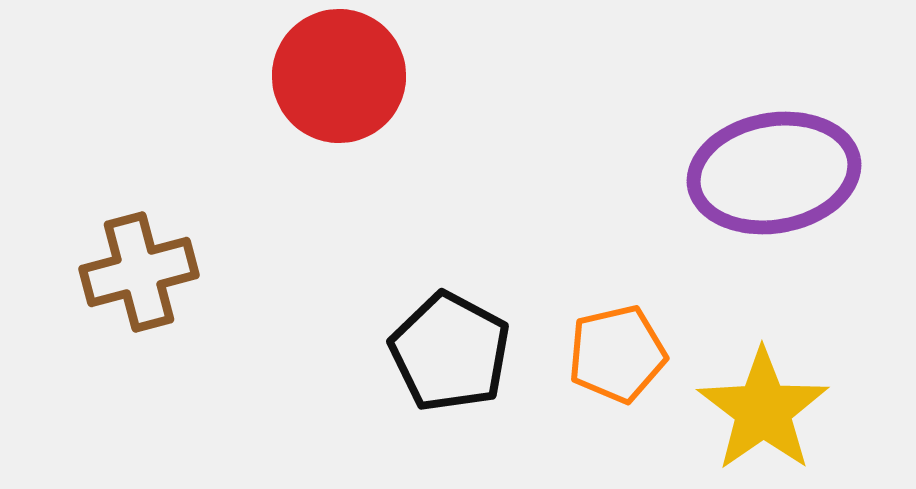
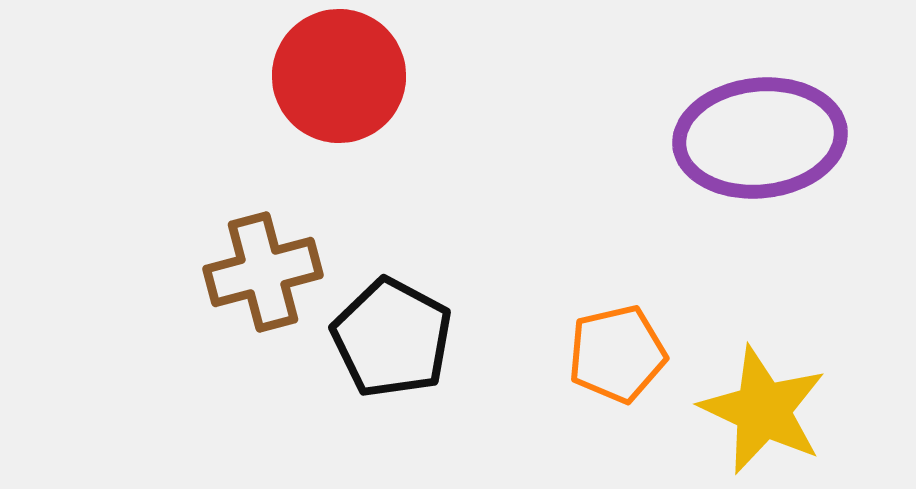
purple ellipse: moved 14 px left, 35 px up; rotated 4 degrees clockwise
brown cross: moved 124 px right
black pentagon: moved 58 px left, 14 px up
yellow star: rotated 12 degrees counterclockwise
